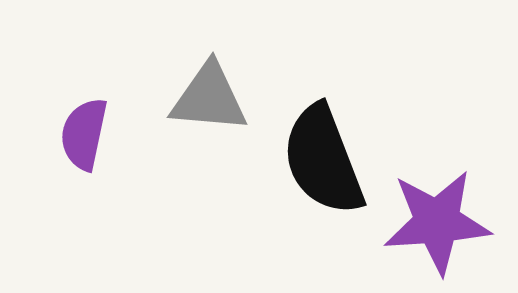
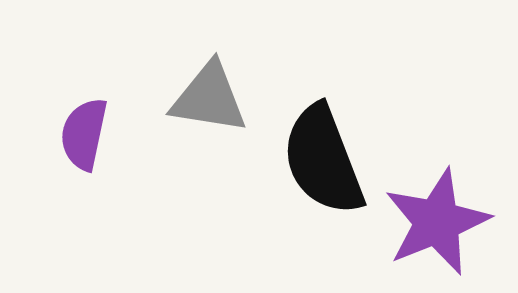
gray triangle: rotated 4 degrees clockwise
purple star: rotated 18 degrees counterclockwise
